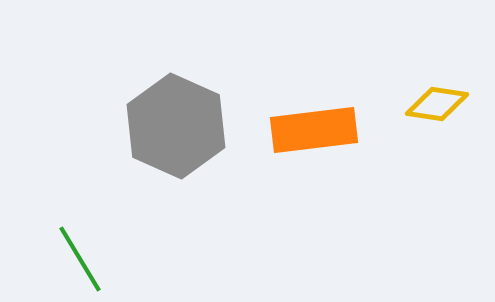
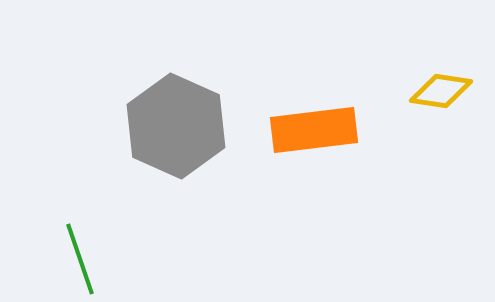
yellow diamond: moved 4 px right, 13 px up
green line: rotated 12 degrees clockwise
